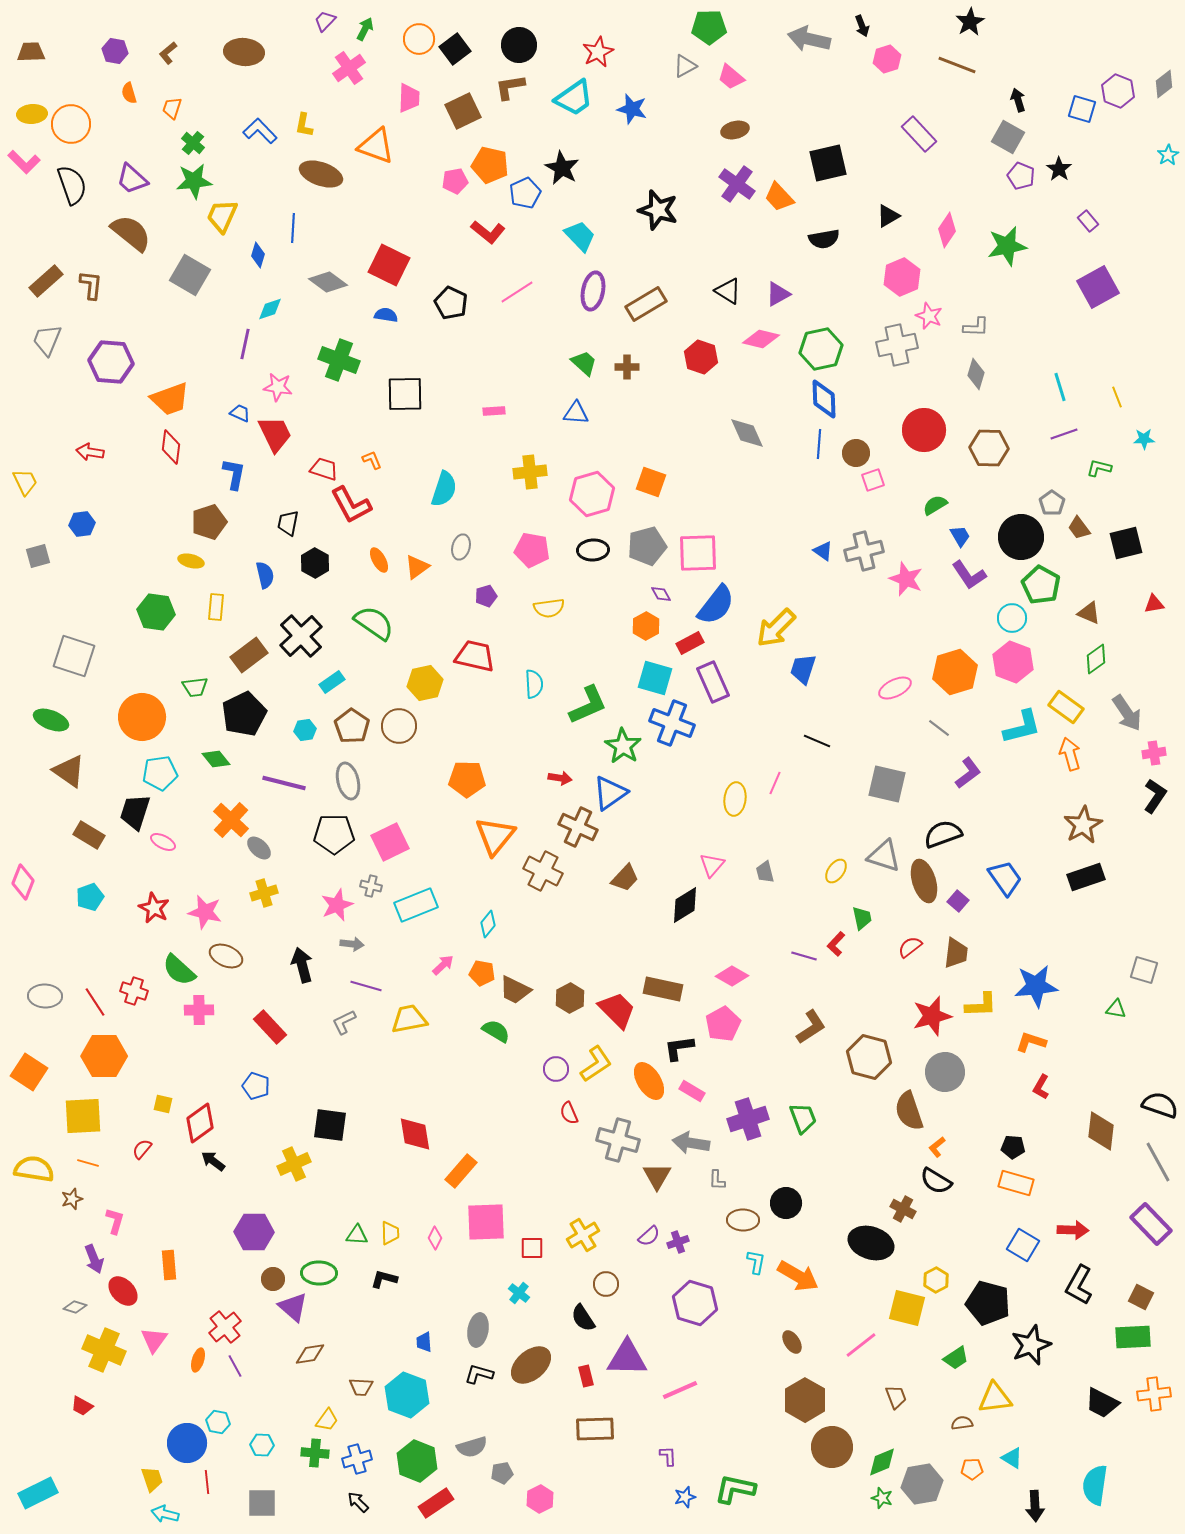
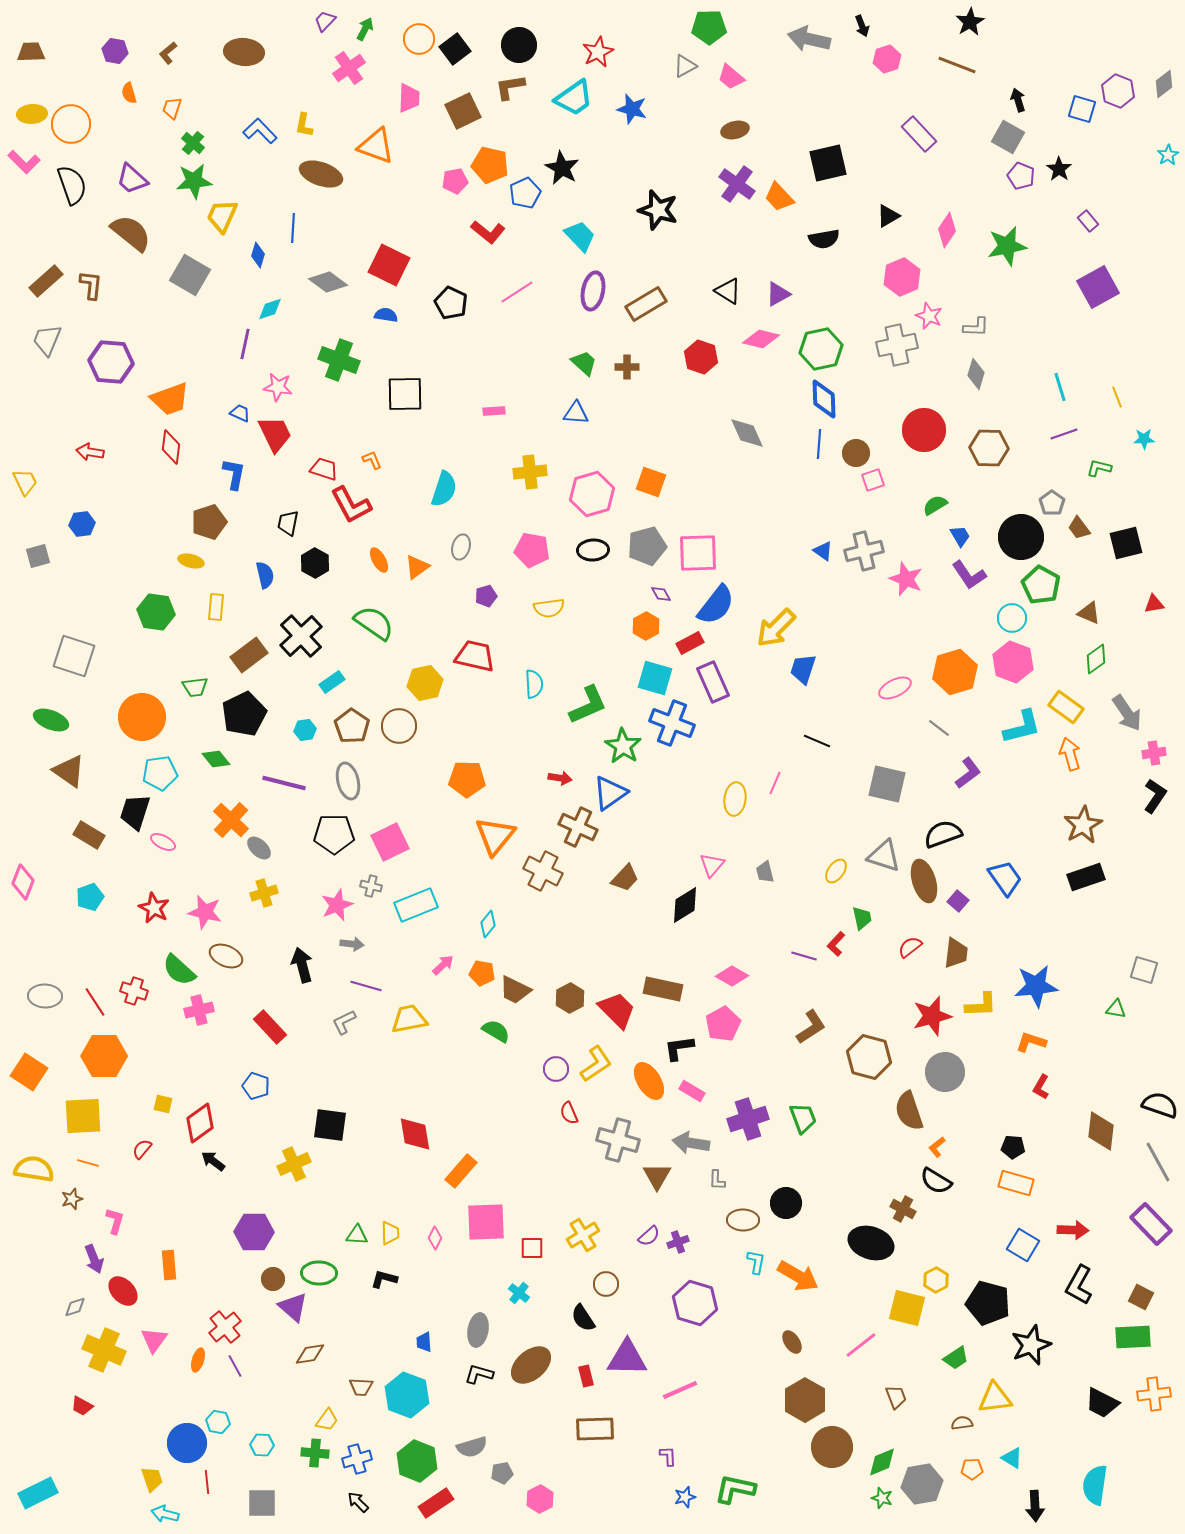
pink cross at (199, 1010): rotated 12 degrees counterclockwise
gray diamond at (75, 1307): rotated 35 degrees counterclockwise
